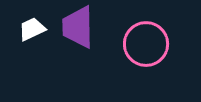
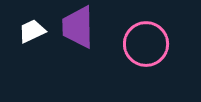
white trapezoid: moved 2 px down
